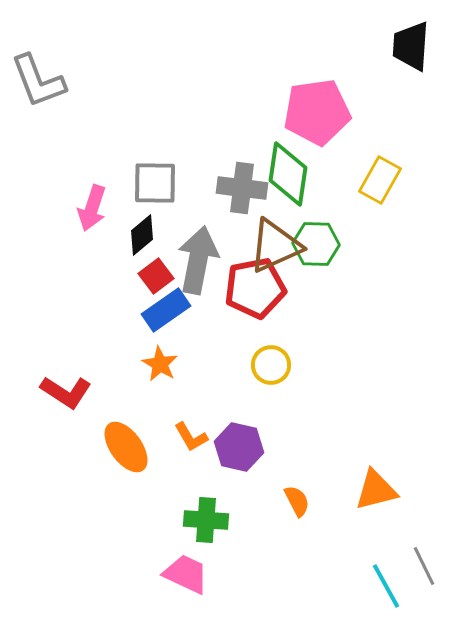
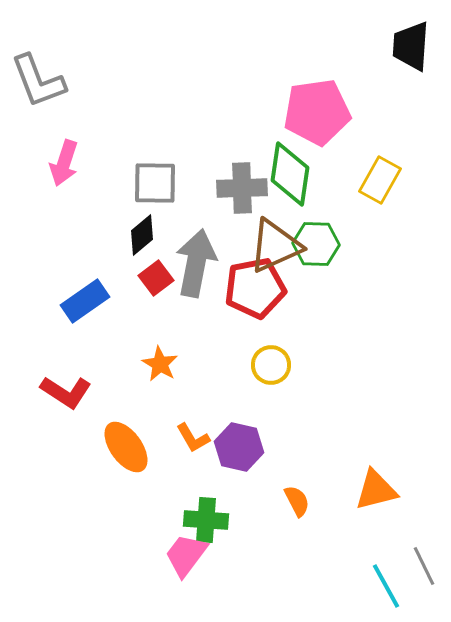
green diamond: moved 2 px right
gray cross: rotated 9 degrees counterclockwise
pink arrow: moved 28 px left, 45 px up
gray arrow: moved 2 px left, 3 px down
red square: moved 2 px down
blue rectangle: moved 81 px left, 9 px up
orange L-shape: moved 2 px right, 1 px down
pink trapezoid: moved 19 px up; rotated 78 degrees counterclockwise
